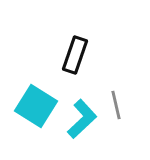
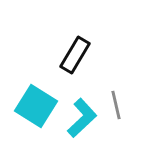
black rectangle: rotated 12 degrees clockwise
cyan L-shape: moved 1 px up
